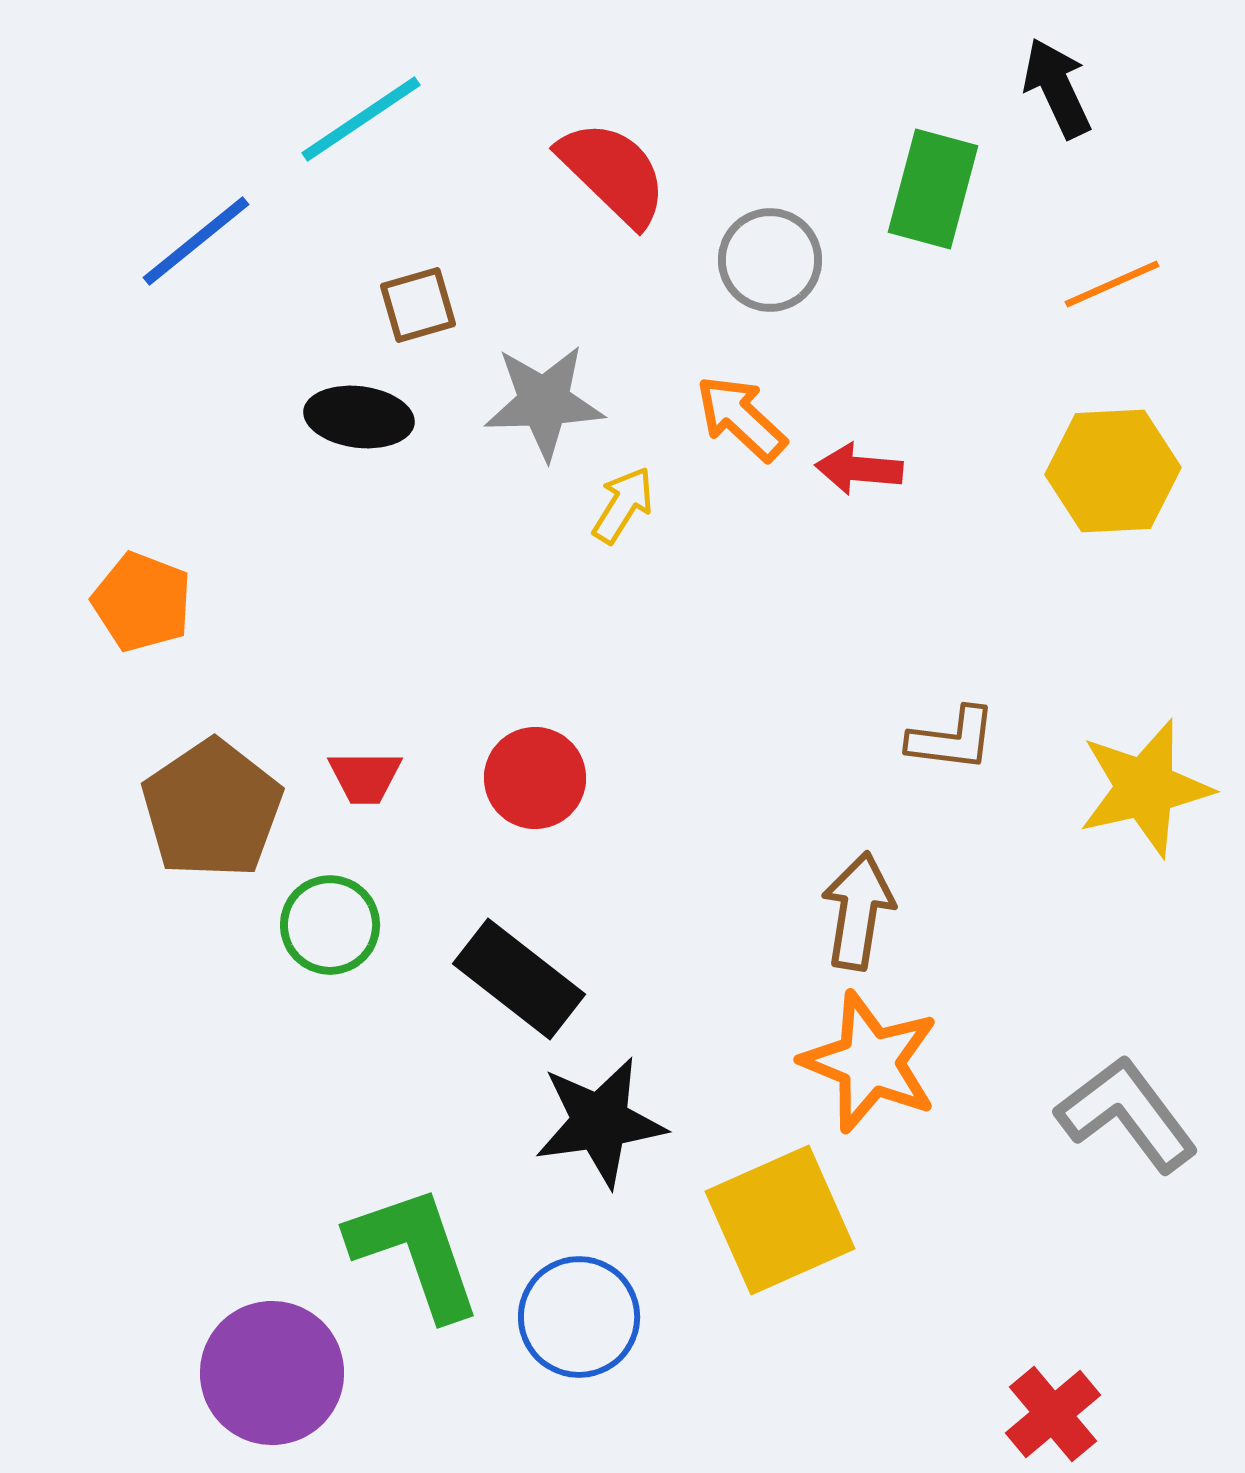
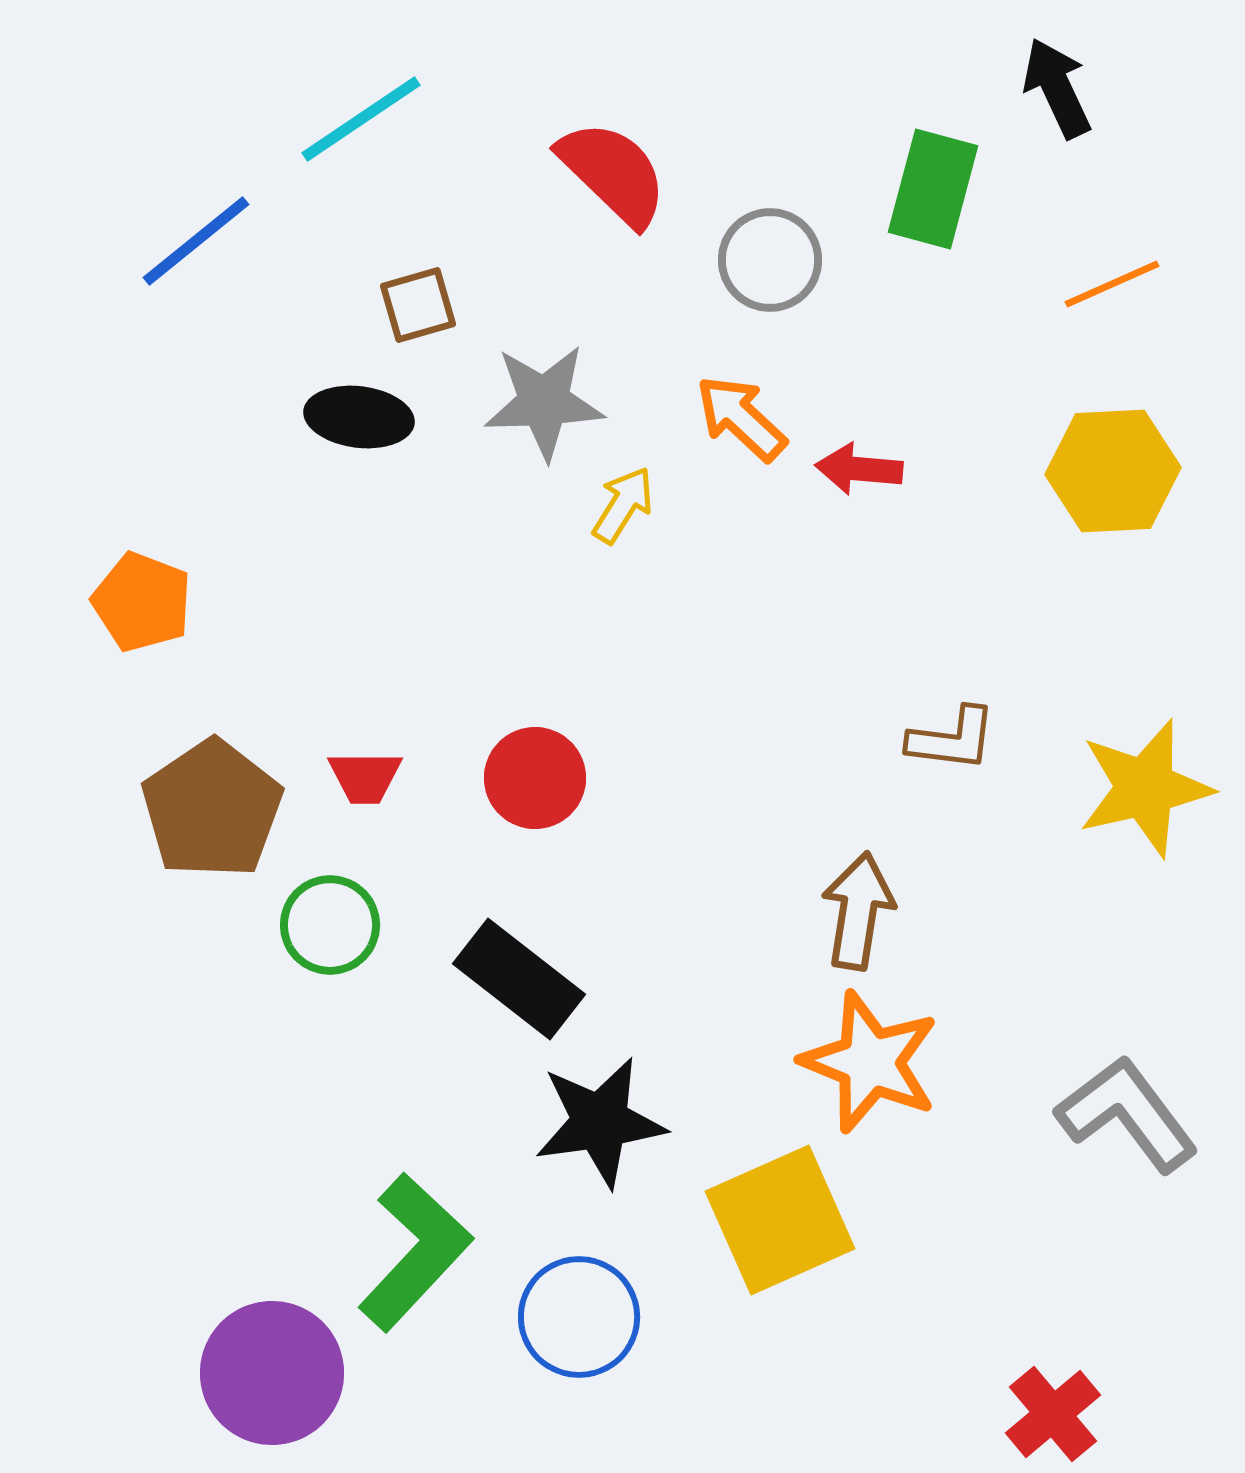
green L-shape: rotated 62 degrees clockwise
